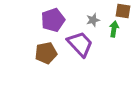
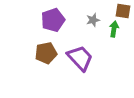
purple trapezoid: moved 14 px down
